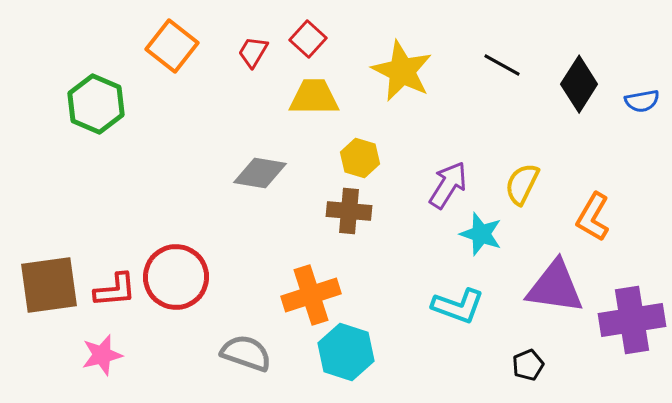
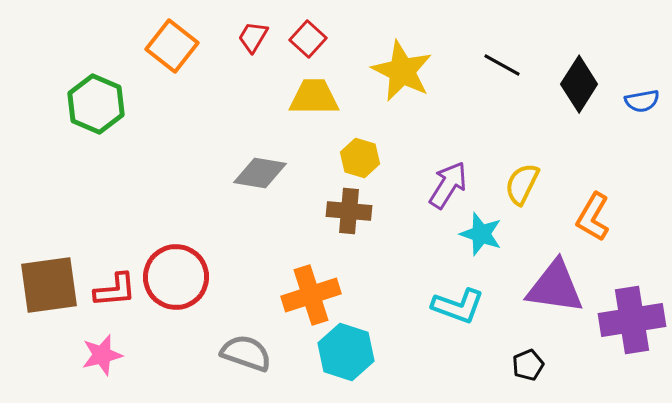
red trapezoid: moved 15 px up
